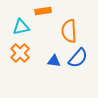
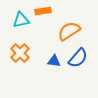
cyan triangle: moved 7 px up
orange semicircle: rotated 60 degrees clockwise
